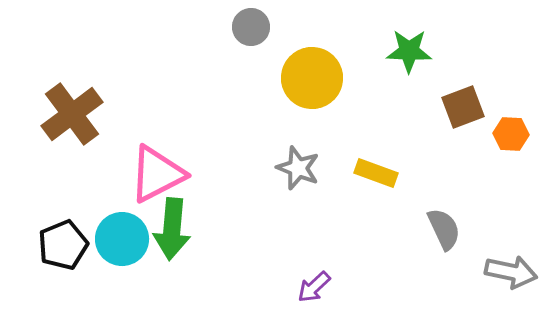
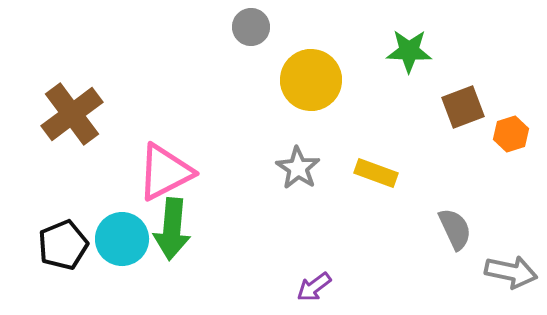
yellow circle: moved 1 px left, 2 px down
orange hexagon: rotated 20 degrees counterclockwise
gray star: rotated 12 degrees clockwise
pink triangle: moved 8 px right, 2 px up
gray semicircle: moved 11 px right
purple arrow: rotated 6 degrees clockwise
